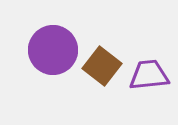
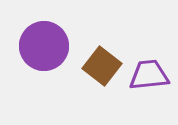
purple circle: moved 9 px left, 4 px up
